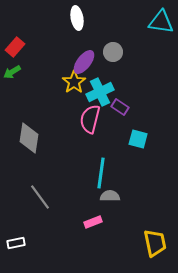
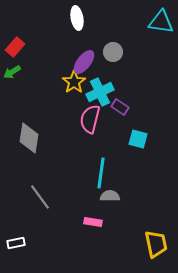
pink rectangle: rotated 30 degrees clockwise
yellow trapezoid: moved 1 px right, 1 px down
